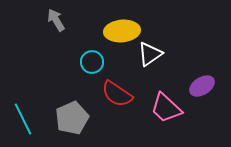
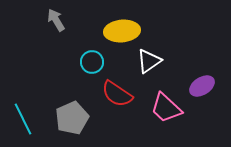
white triangle: moved 1 px left, 7 px down
